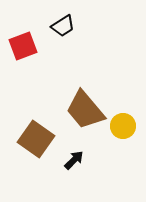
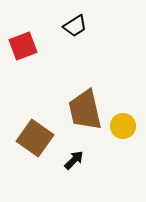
black trapezoid: moved 12 px right
brown trapezoid: rotated 27 degrees clockwise
brown square: moved 1 px left, 1 px up
